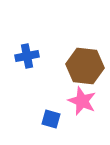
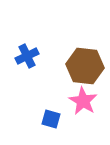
blue cross: rotated 15 degrees counterclockwise
pink star: moved 1 px right; rotated 8 degrees clockwise
